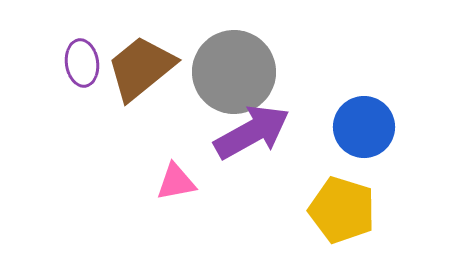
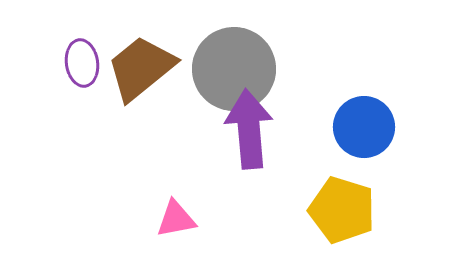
gray circle: moved 3 px up
purple arrow: moved 3 px left, 3 px up; rotated 66 degrees counterclockwise
pink triangle: moved 37 px down
